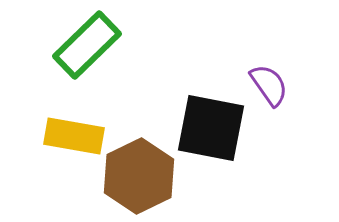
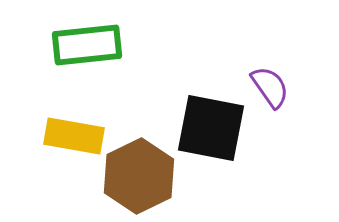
green rectangle: rotated 38 degrees clockwise
purple semicircle: moved 1 px right, 2 px down
